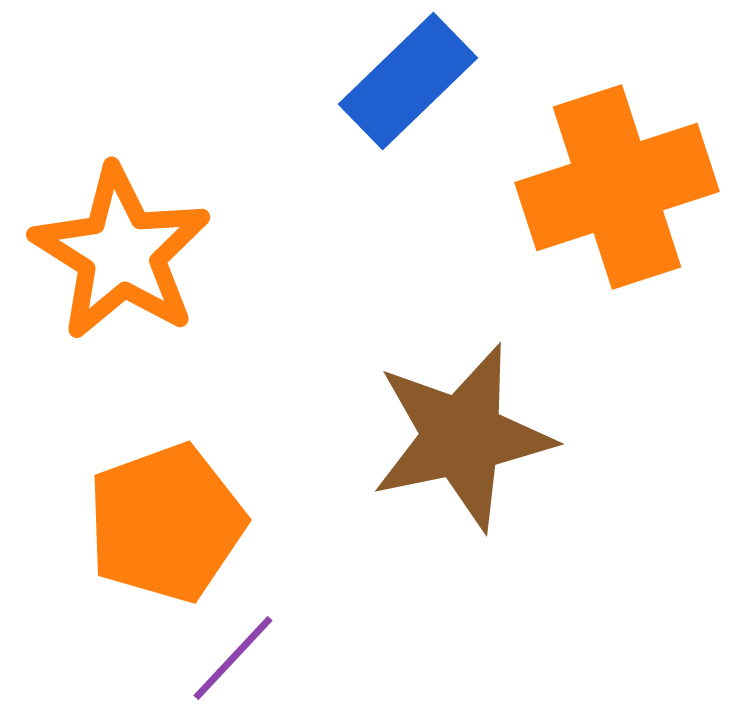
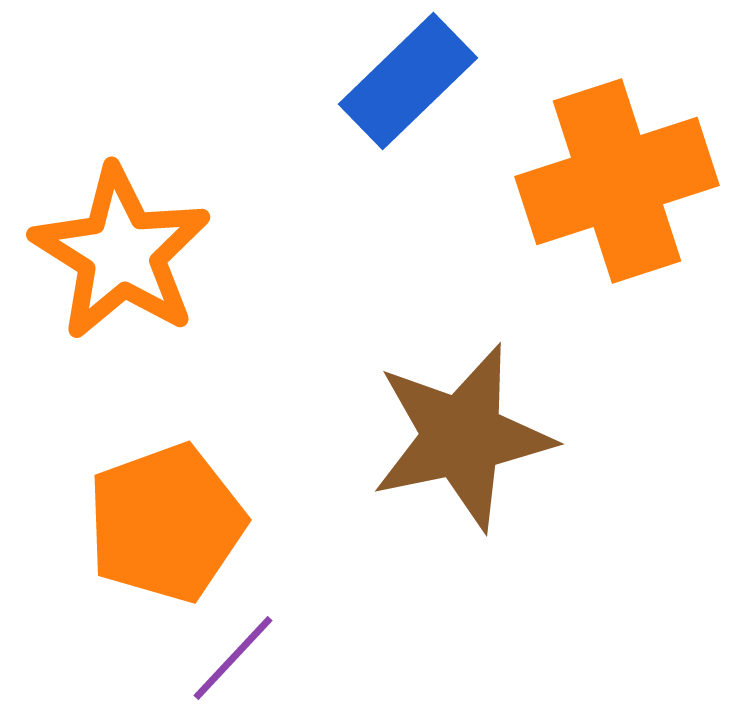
orange cross: moved 6 px up
